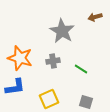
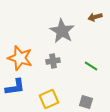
green line: moved 10 px right, 3 px up
